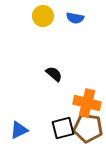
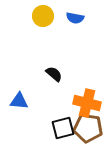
blue triangle: moved 29 px up; rotated 30 degrees clockwise
